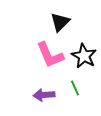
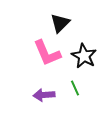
black triangle: moved 1 px down
pink L-shape: moved 3 px left, 2 px up
